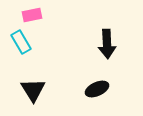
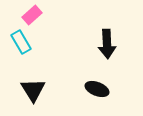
pink rectangle: rotated 30 degrees counterclockwise
black ellipse: rotated 45 degrees clockwise
